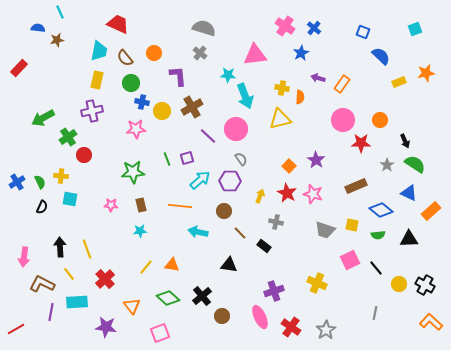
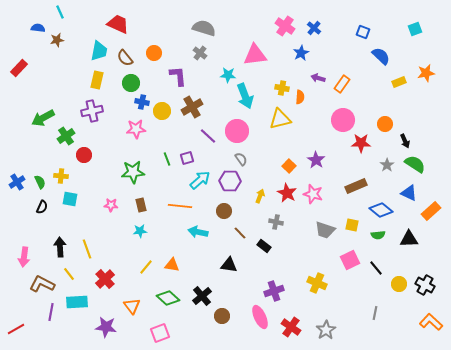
orange circle at (380, 120): moved 5 px right, 4 px down
pink circle at (236, 129): moved 1 px right, 2 px down
green cross at (68, 137): moved 2 px left, 1 px up
